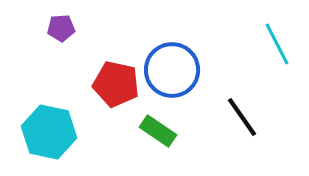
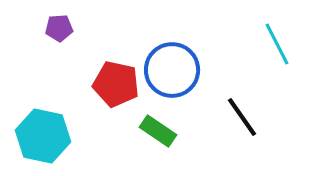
purple pentagon: moved 2 px left
cyan hexagon: moved 6 px left, 4 px down
